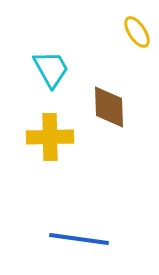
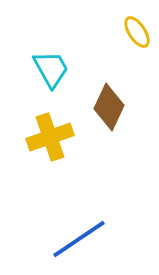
brown diamond: rotated 27 degrees clockwise
yellow cross: rotated 18 degrees counterclockwise
blue line: rotated 42 degrees counterclockwise
